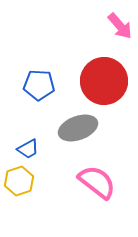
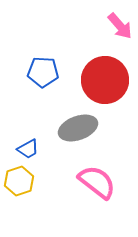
red circle: moved 1 px right, 1 px up
blue pentagon: moved 4 px right, 13 px up
